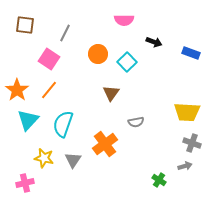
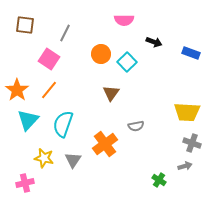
orange circle: moved 3 px right
gray semicircle: moved 4 px down
